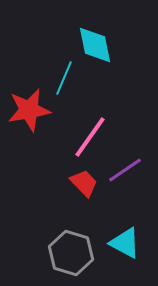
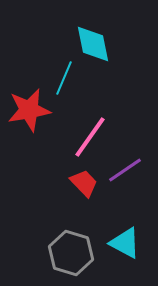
cyan diamond: moved 2 px left, 1 px up
